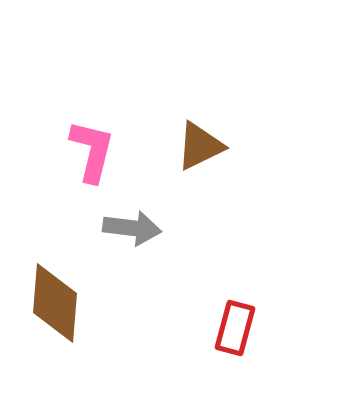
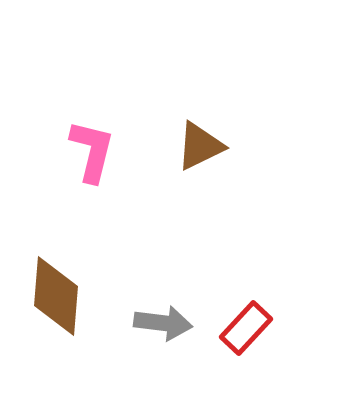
gray arrow: moved 31 px right, 95 px down
brown diamond: moved 1 px right, 7 px up
red rectangle: moved 11 px right; rotated 28 degrees clockwise
